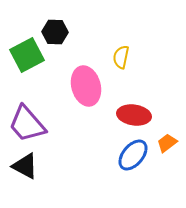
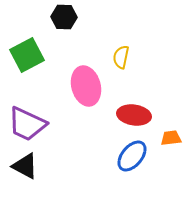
black hexagon: moved 9 px right, 15 px up
purple trapezoid: rotated 24 degrees counterclockwise
orange trapezoid: moved 4 px right, 5 px up; rotated 30 degrees clockwise
blue ellipse: moved 1 px left, 1 px down
